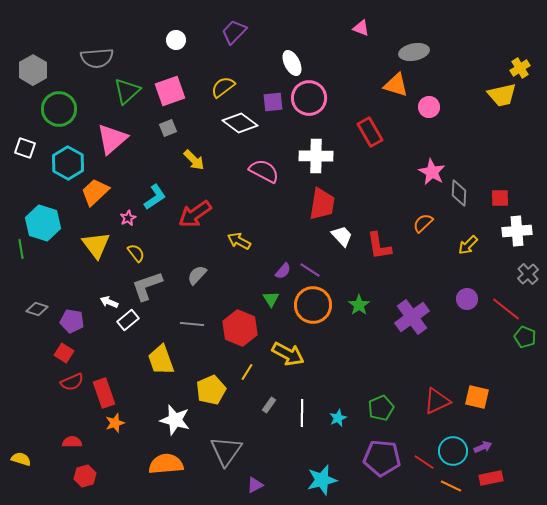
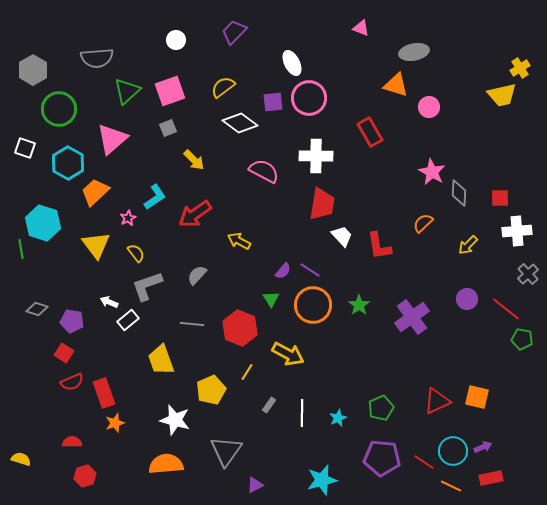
green pentagon at (525, 337): moved 3 px left, 2 px down; rotated 10 degrees counterclockwise
